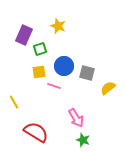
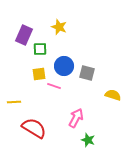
yellow star: moved 1 px right, 1 px down
green square: rotated 16 degrees clockwise
yellow square: moved 2 px down
yellow semicircle: moved 5 px right, 7 px down; rotated 56 degrees clockwise
yellow line: rotated 64 degrees counterclockwise
pink arrow: rotated 120 degrees counterclockwise
red semicircle: moved 2 px left, 4 px up
green star: moved 5 px right
